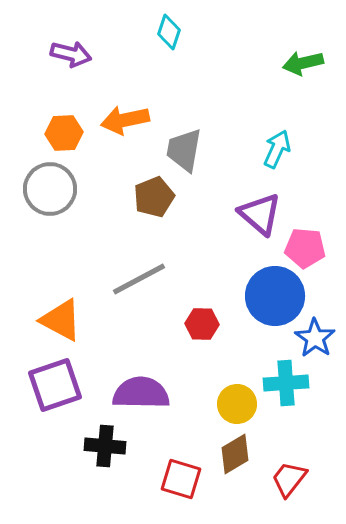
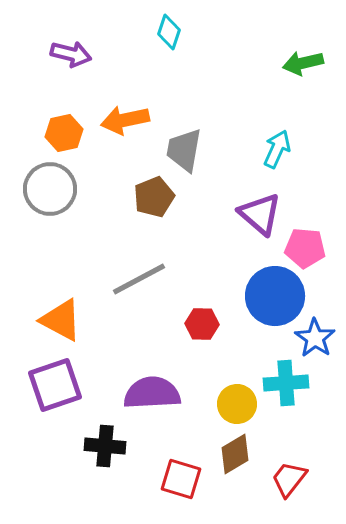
orange hexagon: rotated 9 degrees counterclockwise
purple semicircle: moved 11 px right; rotated 4 degrees counterclockwise
